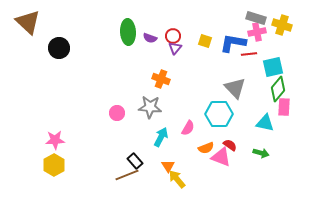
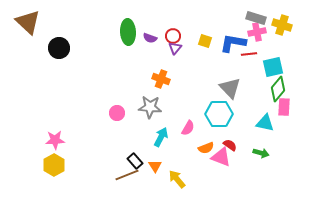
gray triangle: moved 5 px left
orange triangle: moved 13 px left
